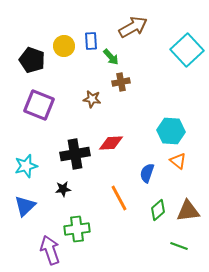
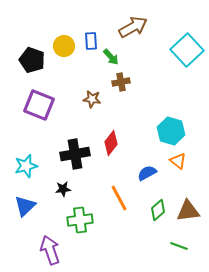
cyan hexagon: rotated 12 degrees clockwise
red diamond: rotated 50 degrees counterclockwise
blue semicircle: rotated 42 degrees clockwise
green cross: moved 3 px right, 9 px up
